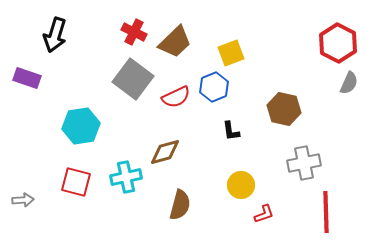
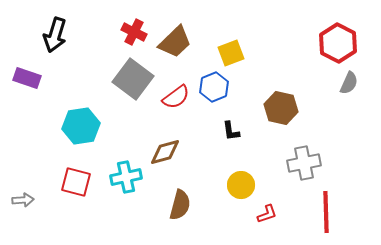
red semicircle: rotated 12 degrees counterclockwise
brown hexagon: moved 3 px left, 1 px up
red L-shape: moved 3 px right
